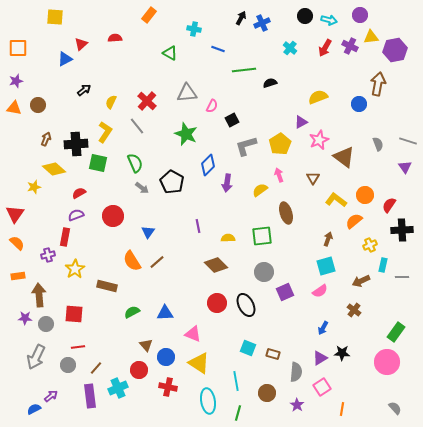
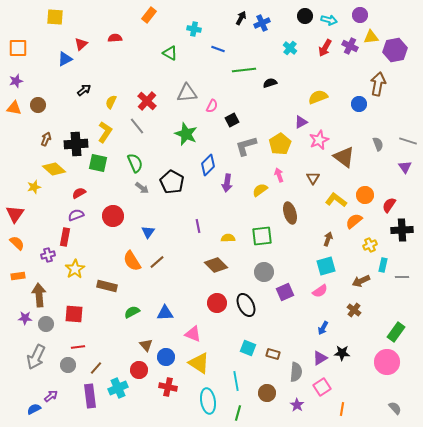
brown ellipse at (286, 213): moved 4 px right
